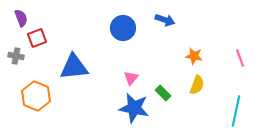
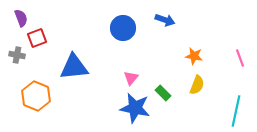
gray cross: moved 1 px right, 1 px up
blue star: moved 1 px right
